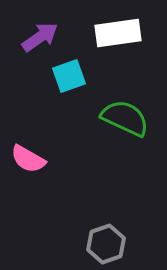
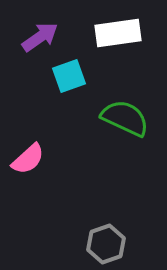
pink semicircle: rotated 72 degrees counterclockwise
